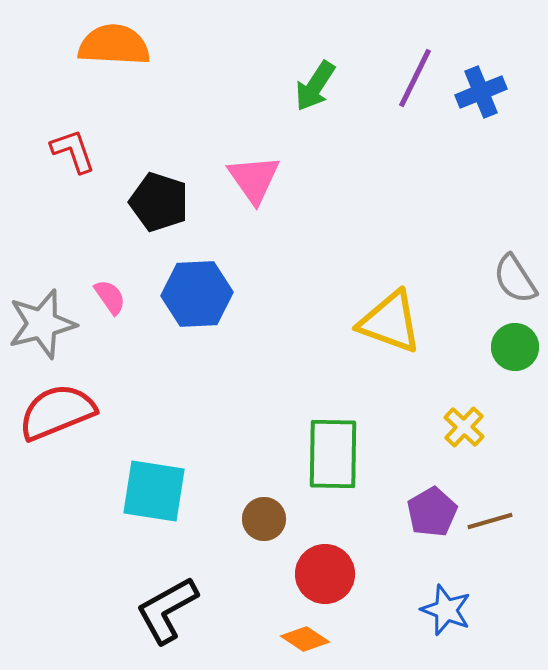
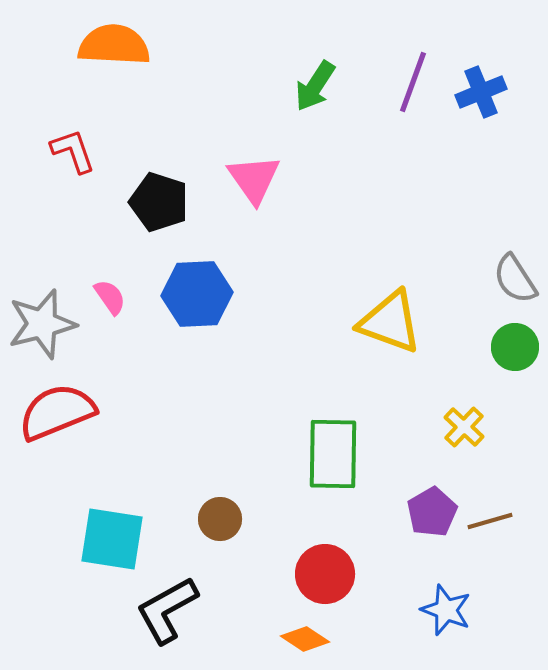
purple line: moved 2 px left, 4 px down; rotated 6 degrees counterclockwise
cyan square: moved 42 px left, 48 px down
brown circle: moved 44 px left
